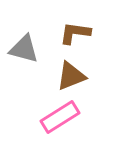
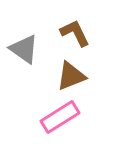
brown L-shape: rotated 56 degrees clockwise
gray triangle: rotated 20 degrees clockwise
